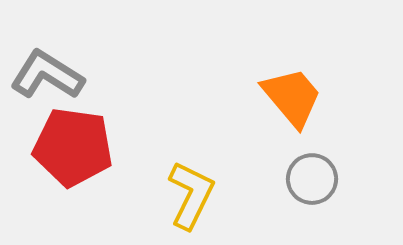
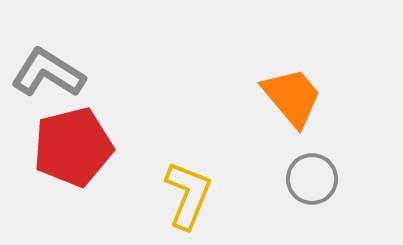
gray L-shape: moved 1 px right, 2 px up
red pentagon: rotated 22 degrees counterclockwise
yellow L-shape: moved 3 px left; rotated 4 degrees counterclockwise
